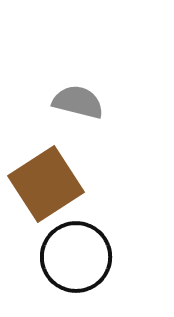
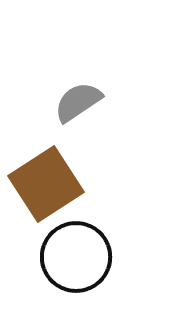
gray semicircle: rotated 48 degrees counterclockwise
